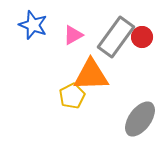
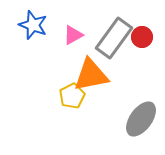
gray rectangle: moved 2 px left, 1 px down
orange triangle: rotated 9 degrees counterclockwise
gray ellipse: moved 1 px right
